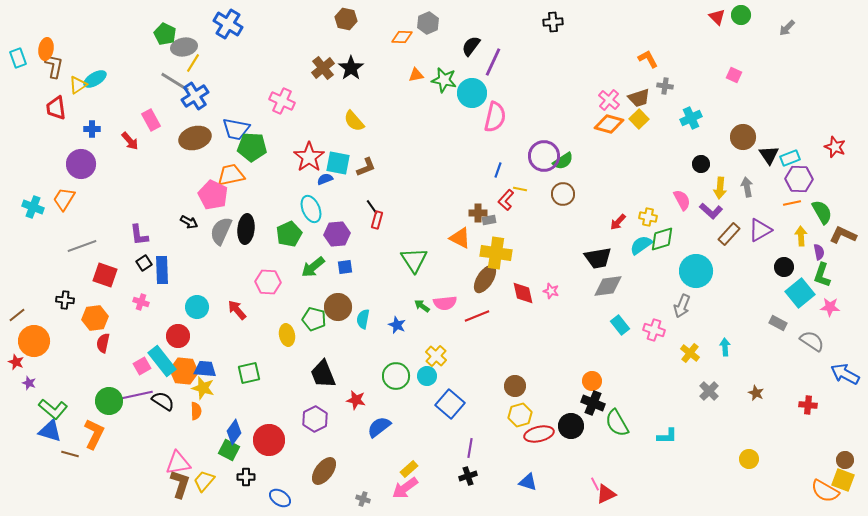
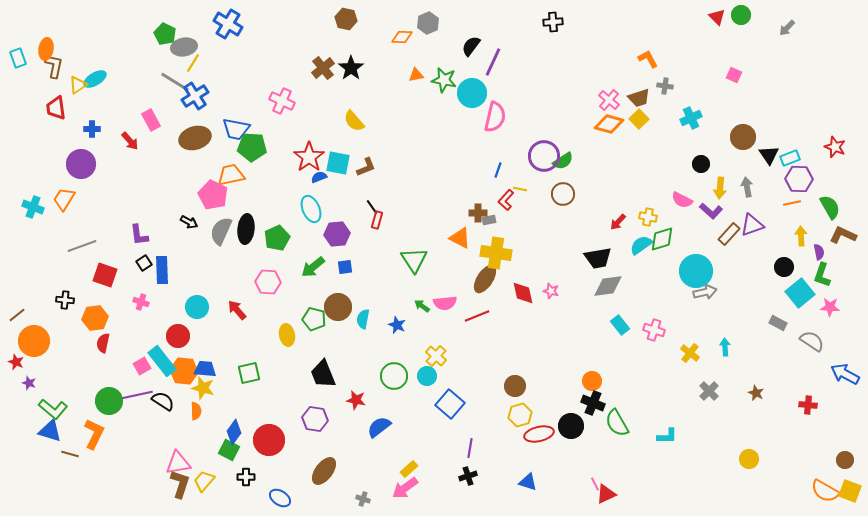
blue semicircle at (325, 179): moved 6 px left, 2 px up
pink semicircle at (682, 200): rotated 145 degrees clockwise
green semicircle at (822, 212): moved 8 px right, 5 px up
purple triangle at (760, 230): moved 8 px left, 5 px up; rotated 10 degrees clockwise
green pentagon at (289, 234): moved 12 px left, 4 px down
gray arrow at (682, 306): moved 23 px right, 14 px up; rotated 125 degrees counterclockwise
green circle at (396, 376): moved 2 px left
purple hexagon at (315, 419): rotated 25 degrees counterclockwise
yellow square at (843, 480): moved 7 px right, 11 px down
